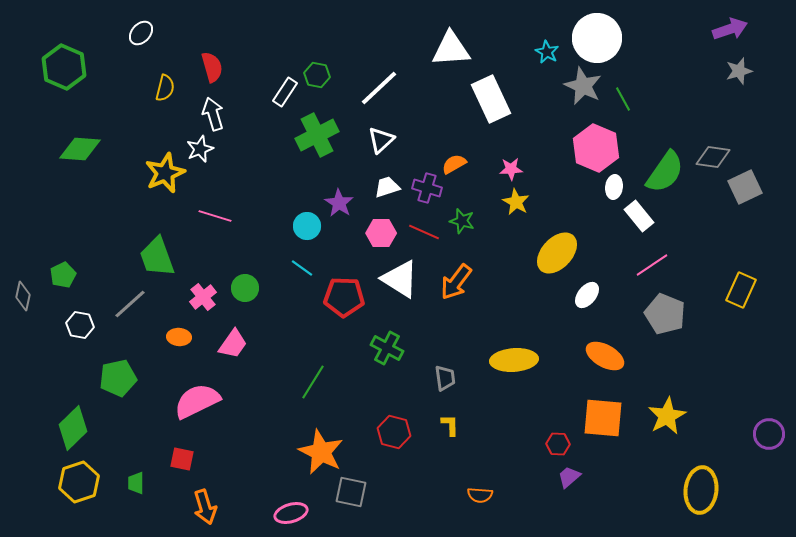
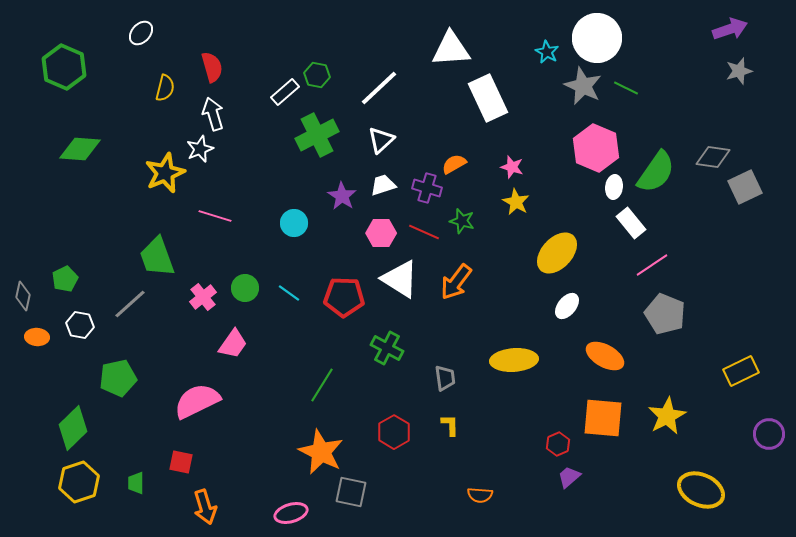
white rectangle at (285, 92): rotated 16 degrees clockwise
white rectangle at (491, 99): moved 3 px left, 1 px up
green line at (623, 99): moved 3 px right, 11 px up; rotated 35 degrees counterclockwise
pink star at (511, 169): moved 1 px right, 2 px up; rotated 20 degrees clockwise
green semicircle at (665, 172): moved 9 px left
white trapezoid at (387, 187): moved 4 px left, 2 px up
purple star at (339, 203): moved 3 px right, 7 px up
white rectangle at (639, 216): moved 8 px left, 7 px down
cyan circle at (307, 226): moved 13 px left, 3 px up
cyan line at (302, 268): moved 13 px left, 25 px down
green pentagon at (63, 275): moved 2 px right, 4 px down
yellow rectangle at (741, 290): moved 81 px down; rotated 40 degrees clockwise
white ellipse at (587, 295): moved 20 px left, 11 px down
orange ellipse at (179, 337): moved 142 px left
green line at (313, 382): moved 9 px right, 3 px down
red hexagon at (394, 432): rotated 16 degrees clockwise
red hexagon at (558, 444): rotated 25 degrees counterclockwise
red square at (182, 459): moved 1 px left, 3 px down
yellow ellipse at (701, 490): rotated 72 degrees counterclockwise
